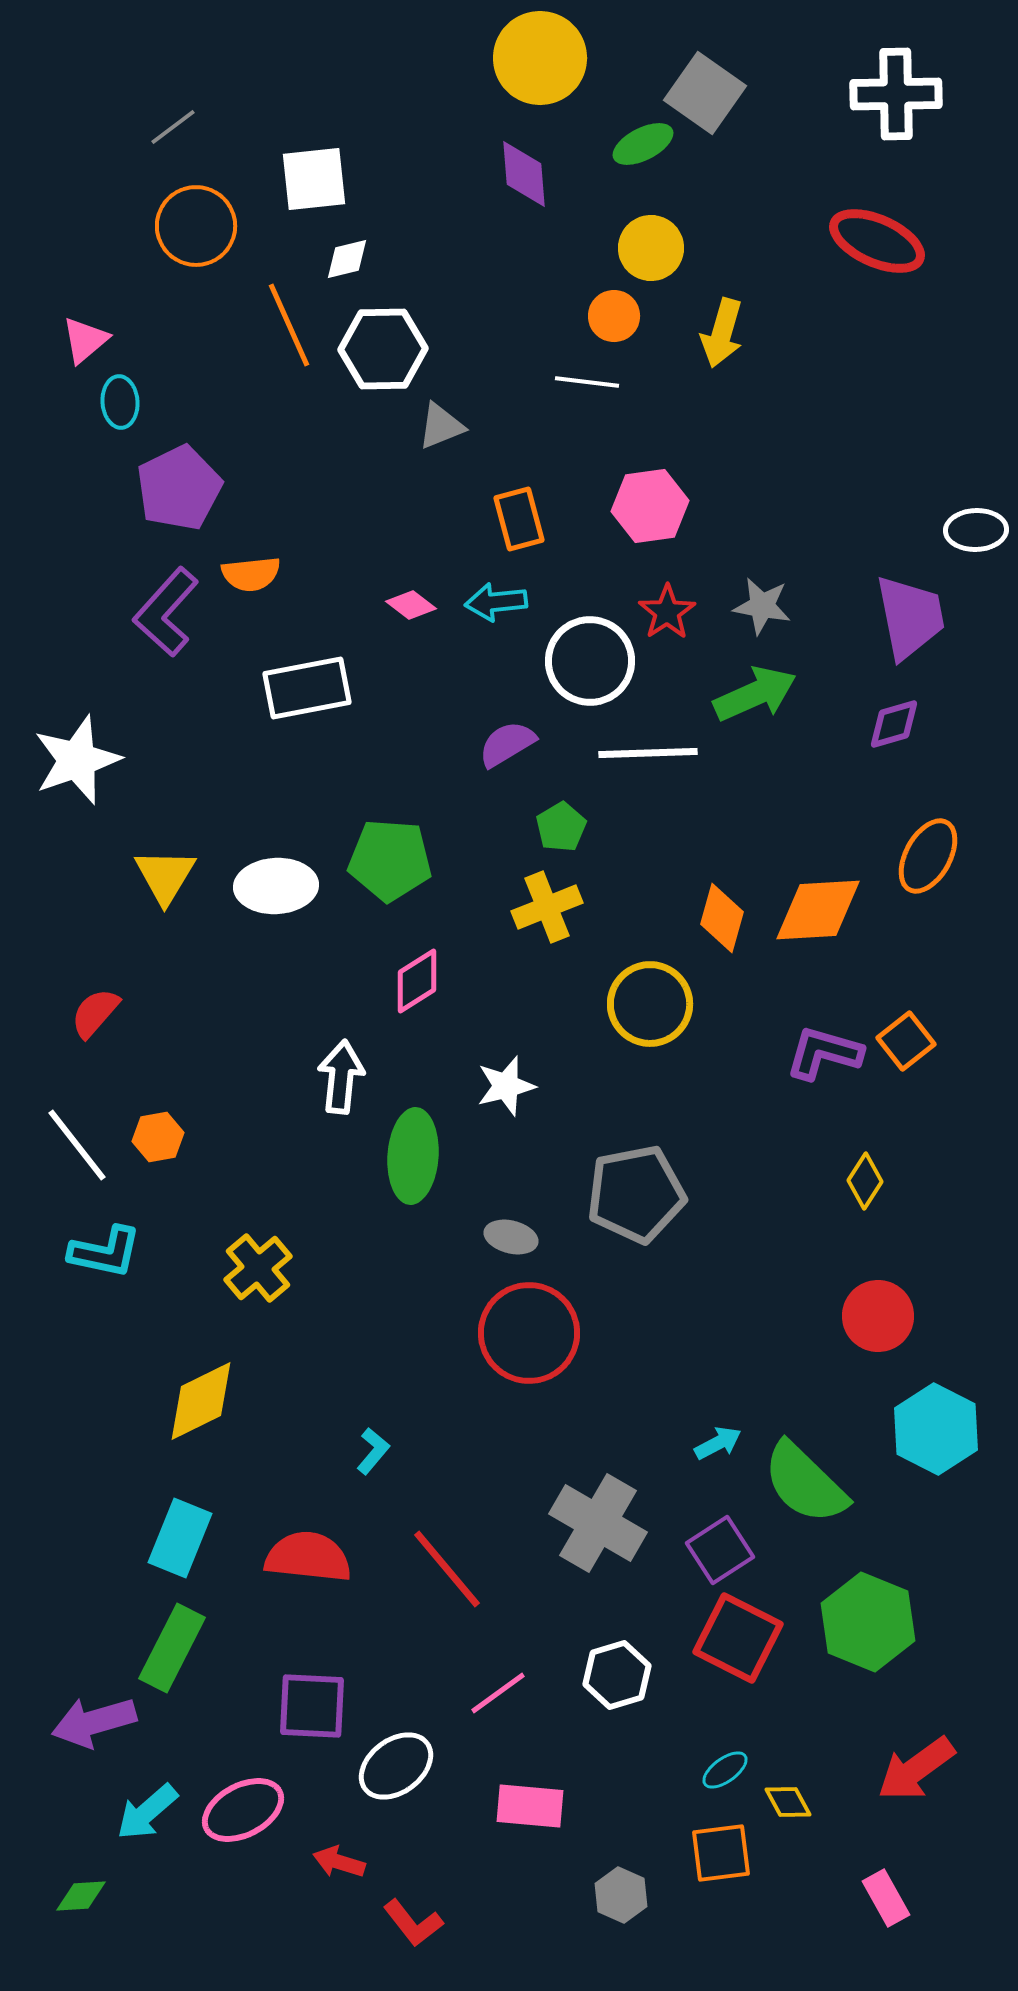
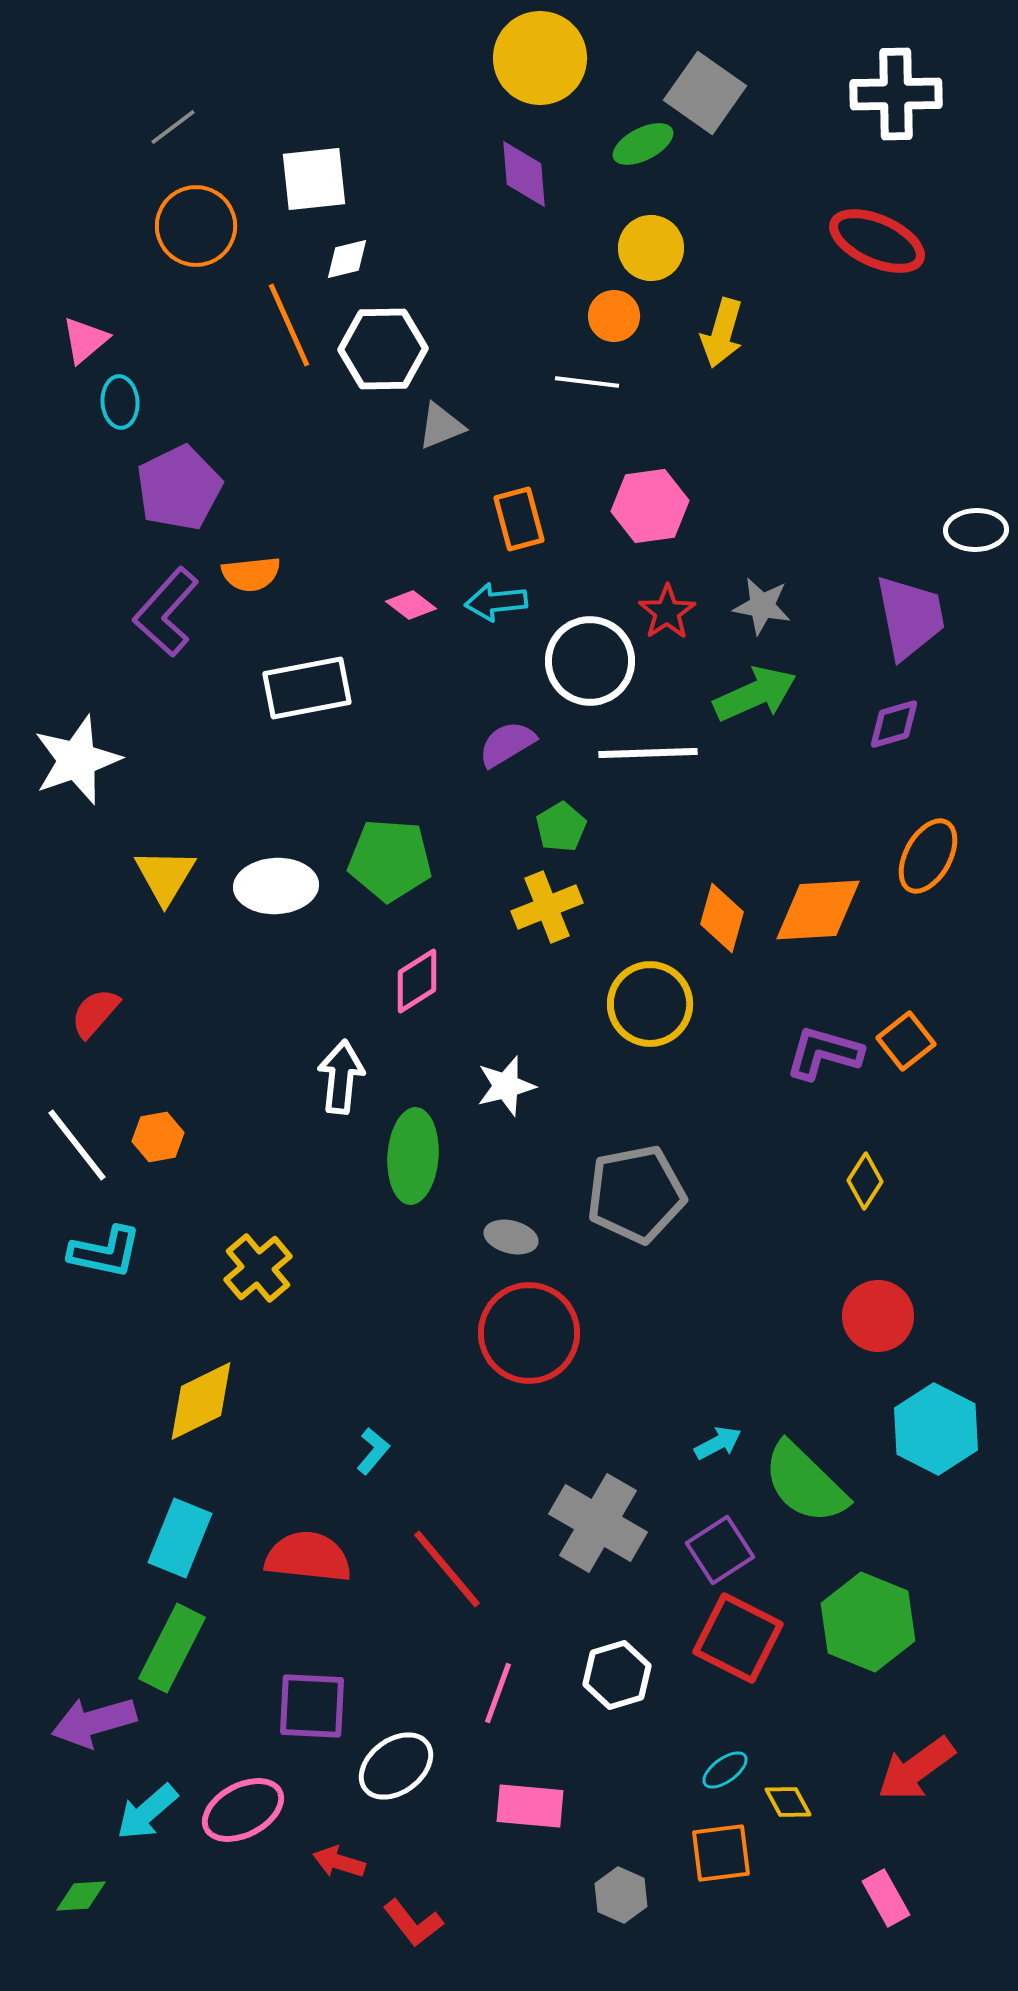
pink line at (498, 1693): rotated 34 degrees counterclockwise
